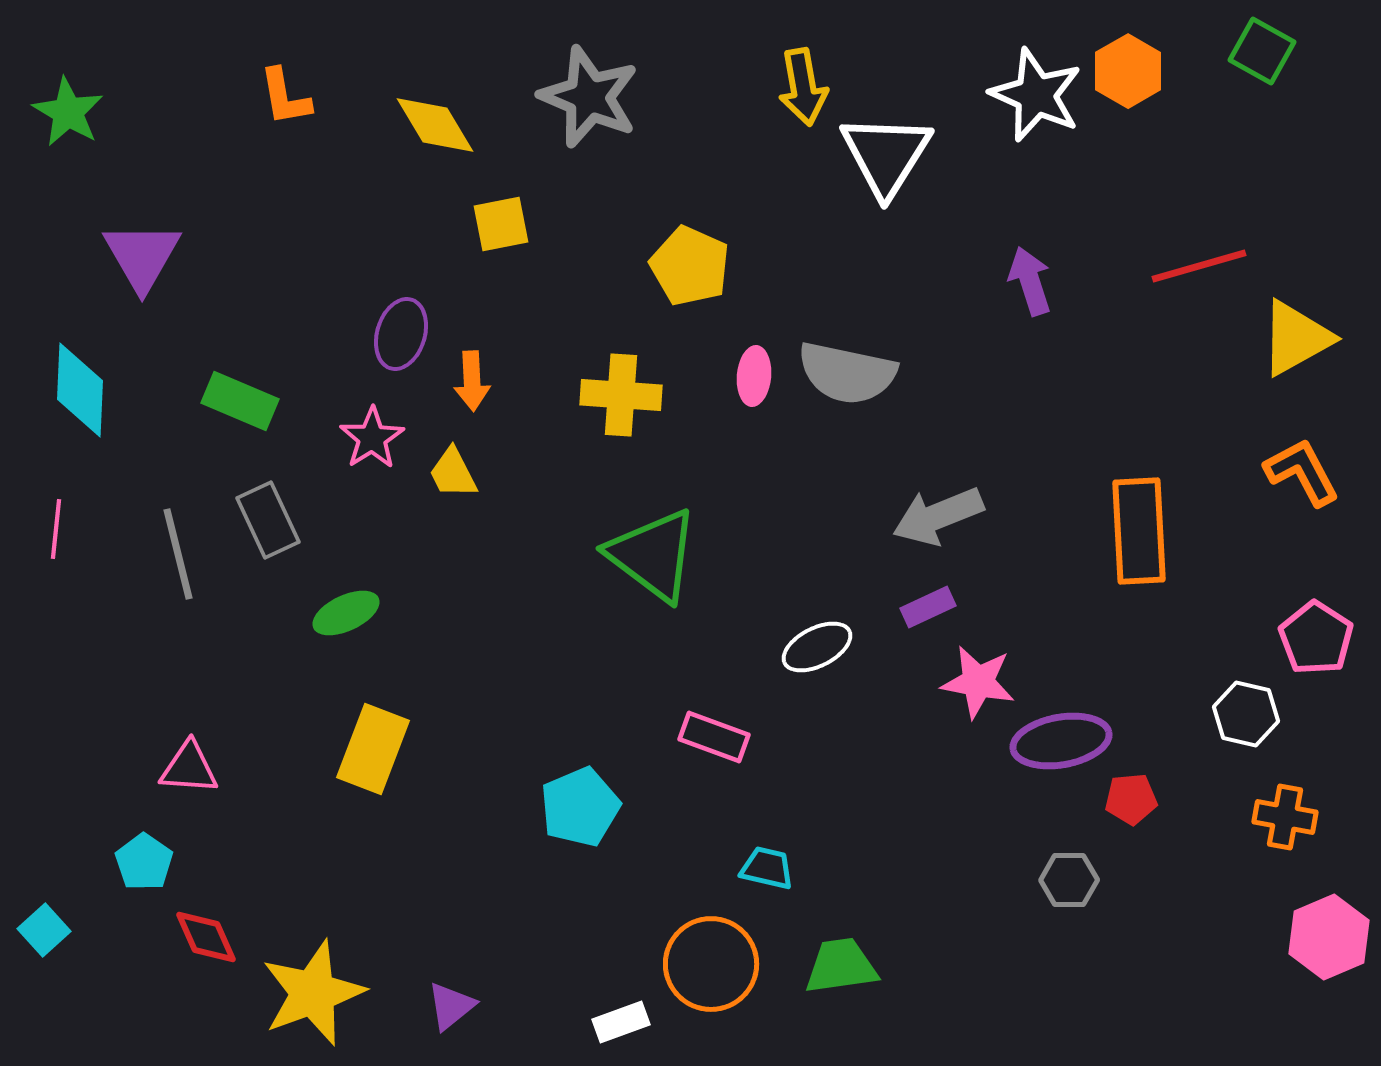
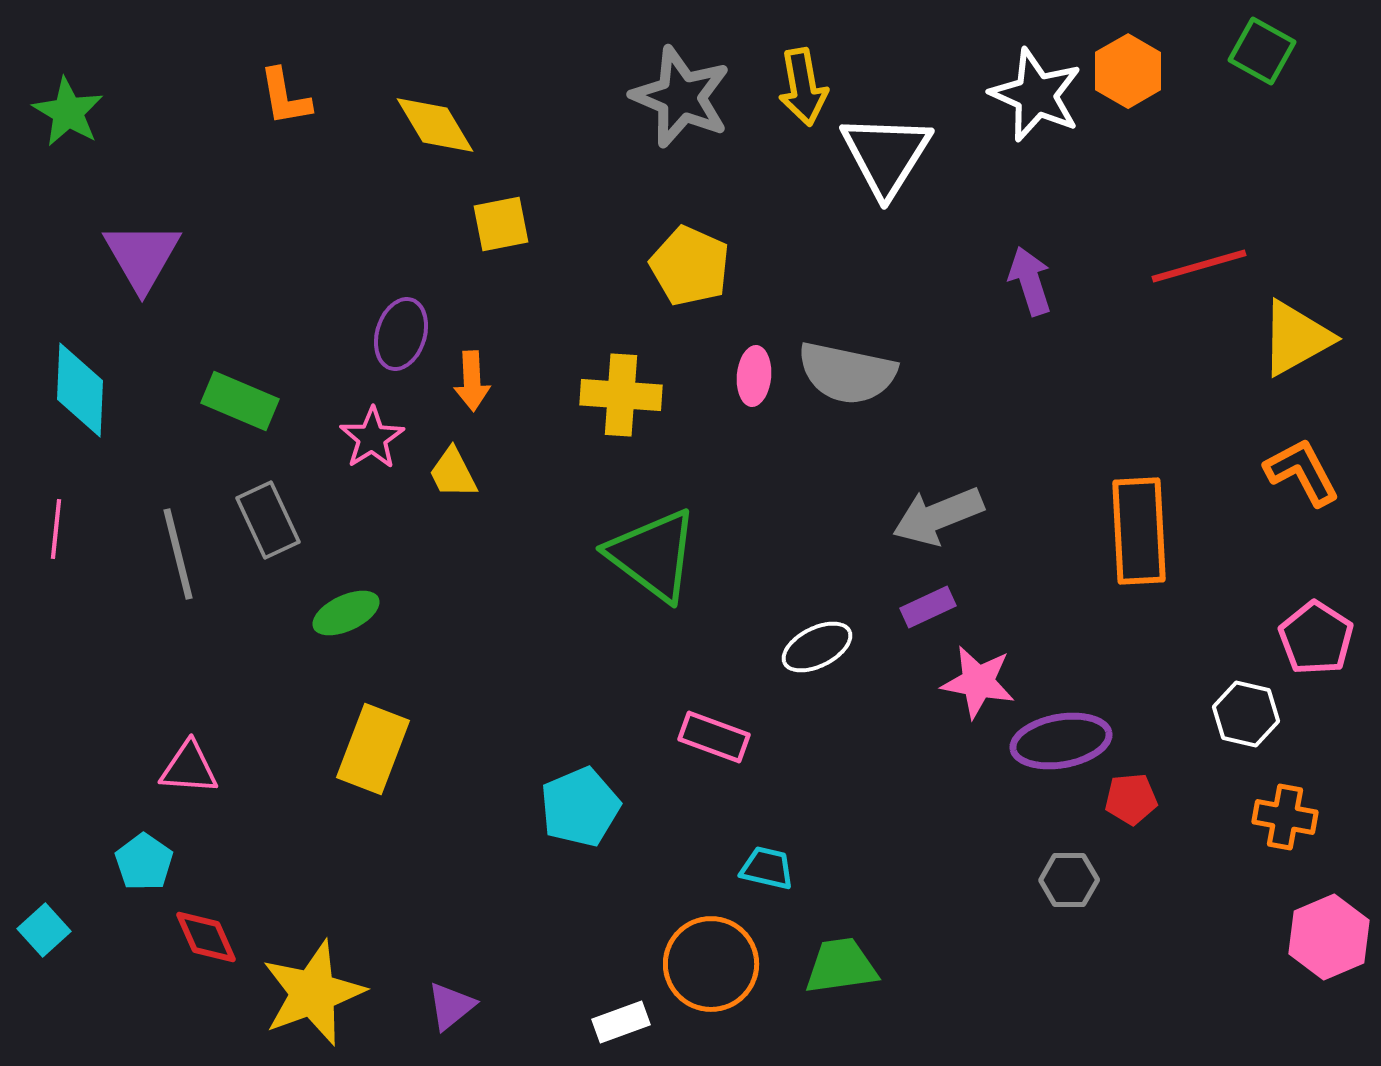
gray star at (589, 97): moved 92 px right
